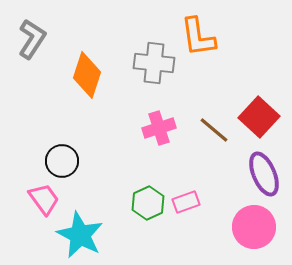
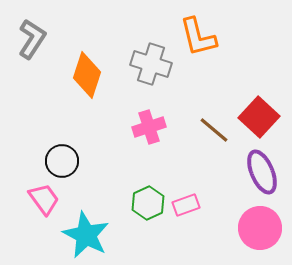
orange L-shape: rotated 6 degrees counterclockwise
gray cross: moved 3 px left, 1 px down; rotated 12 degrees clockwise
pink cross: moved 10 px left, 1 px up
purple ellipse: moved 2 px left, 2 px up
pink rectangle: moved 3 px down
pink circle: moved 6 px right, 1 px down
cyan star: moved 6 px right
